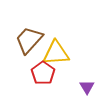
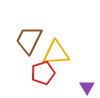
brown trapezoid: rotated 16 degrees counterclockwise
red pentagon: rotated 20 degrees clockwise
